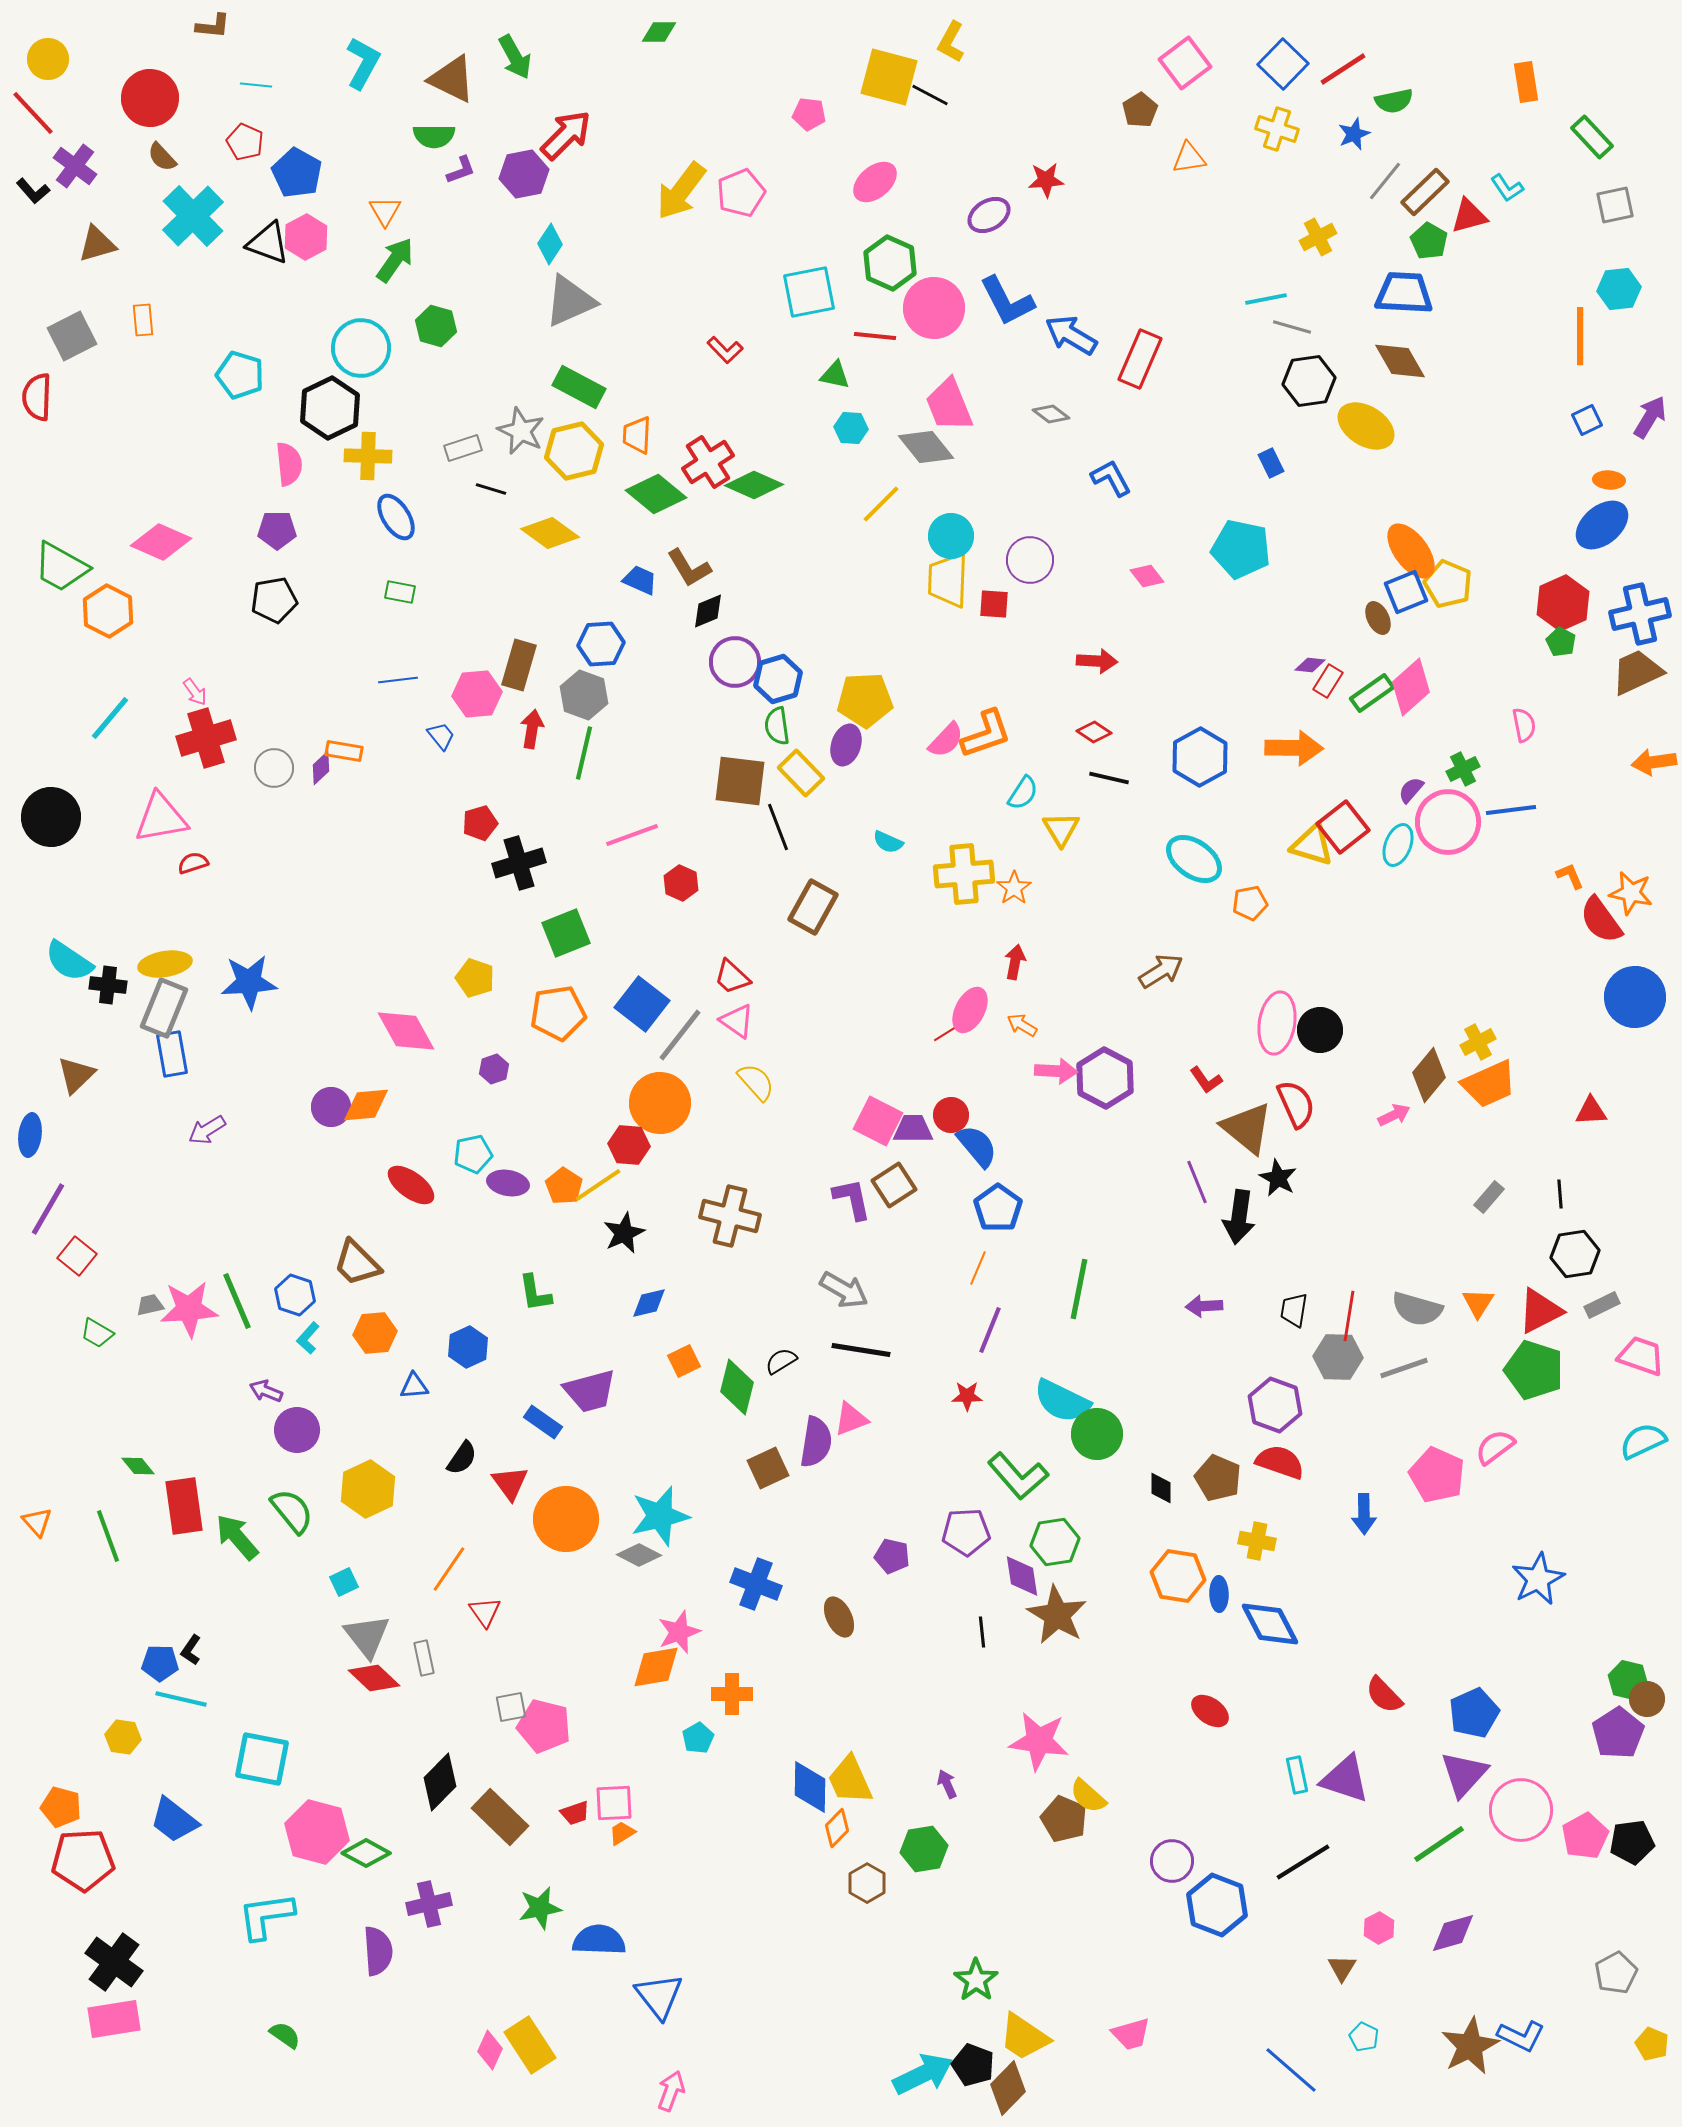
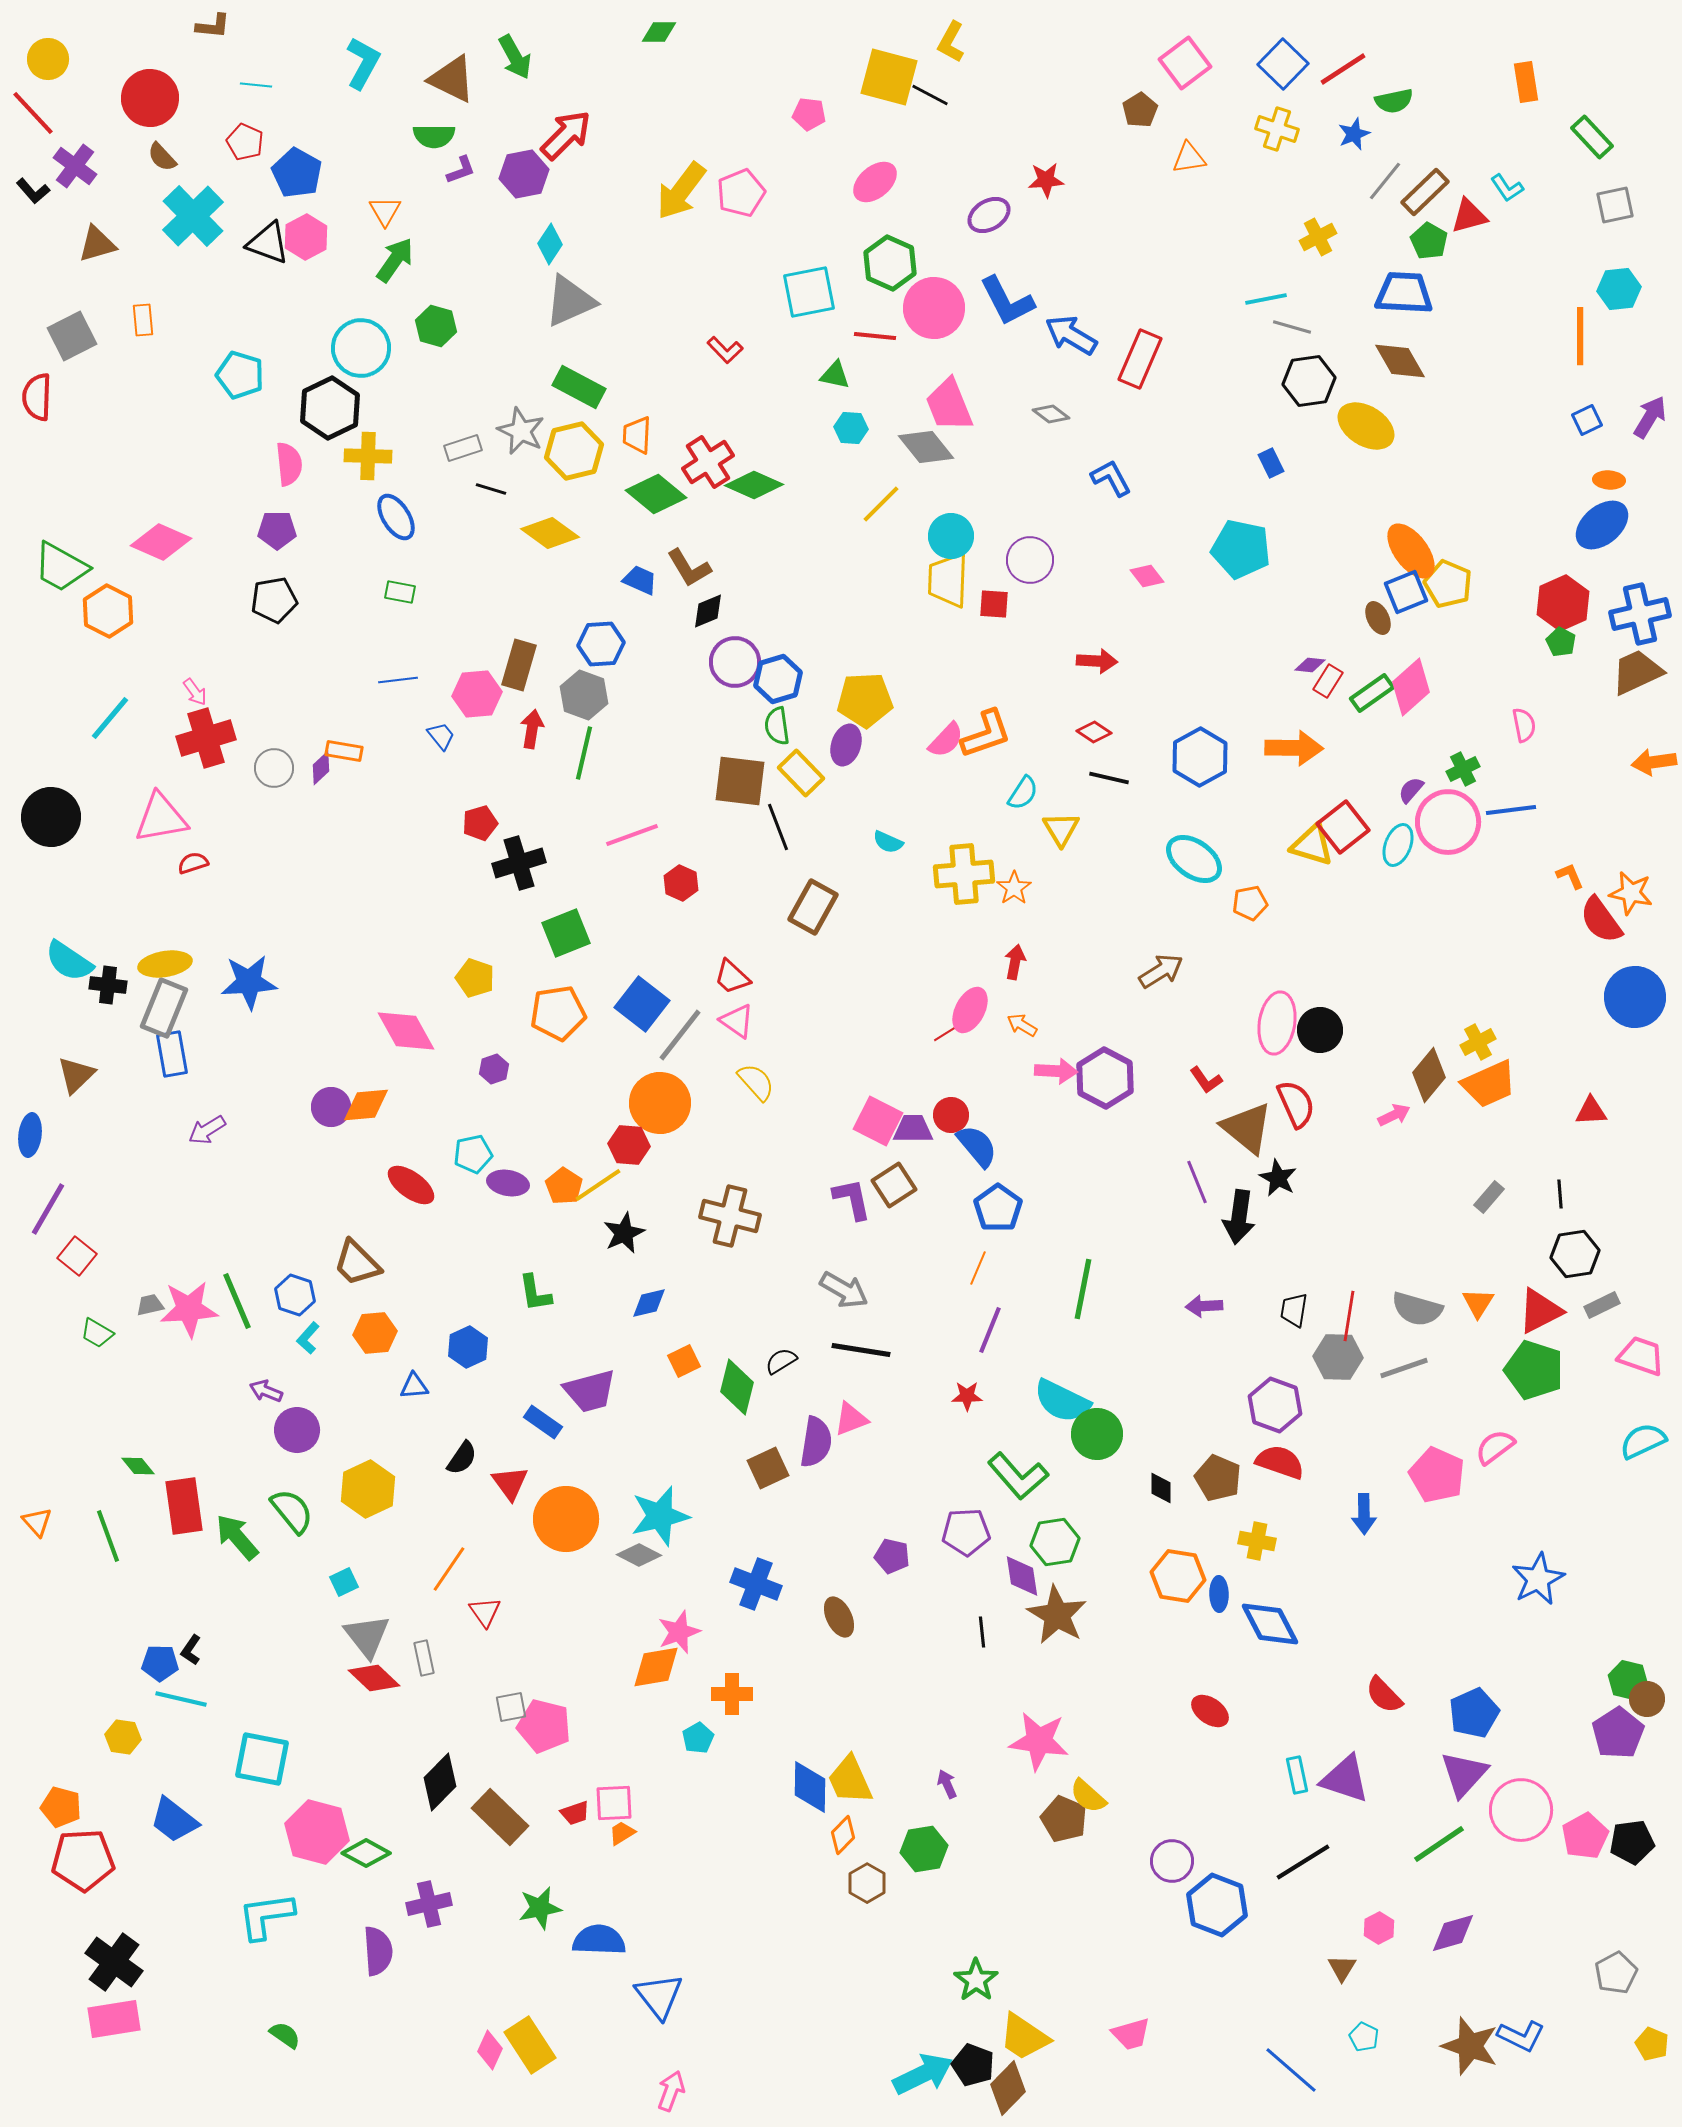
green line at (1079, 1289): moved 4 px right
orange diamond at (837, 1828): moved 6 px right, 7 px down
brown star at (1470, 2046): rotated 26 degrees counterclockwise
